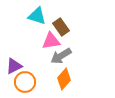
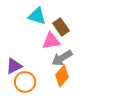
gray arrow: moved 1 px right, 2 px down
orange diamond: moved 2 px left, 3 px up
